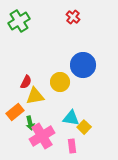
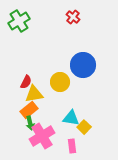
yellow triangle: moved 1 px left, 2 px up
orange rectangle: moved 14 px right, 2 px up
